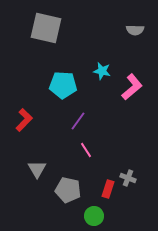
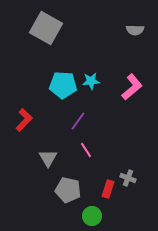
gray square: rotated 16 degrees clockwise
cyan star: moved 11 px left, 10 px down; rotated 18 degrees counterclockwise
gray triangle: moved 11 px right, 11 px up
green circle: moved 2 px left
